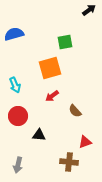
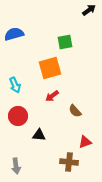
gray arrow: moved 2 px left, 1 px down; rotated 21 degrees counterclockwise
